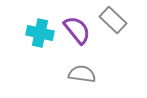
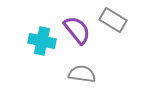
gray rectangle: rotated 12 degrees counterclockwise
cyan cross: moved 2 px right, 8 px down
